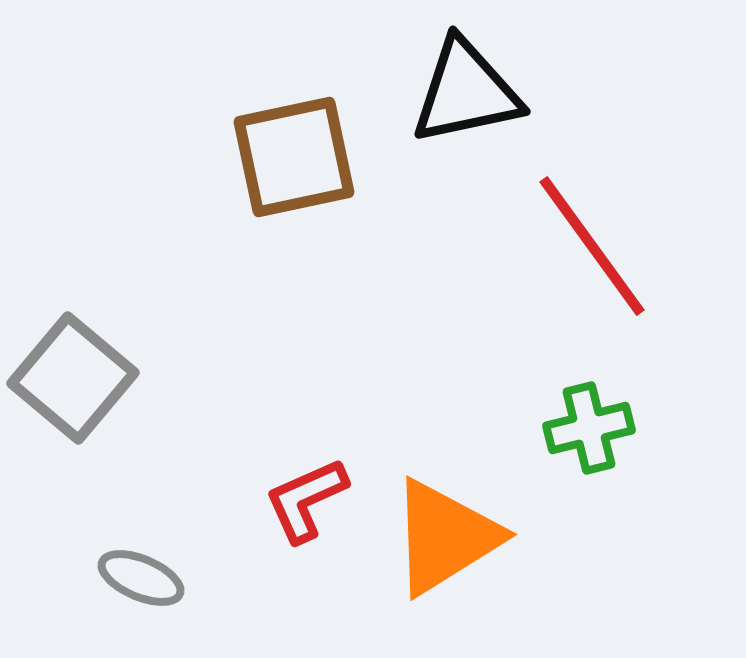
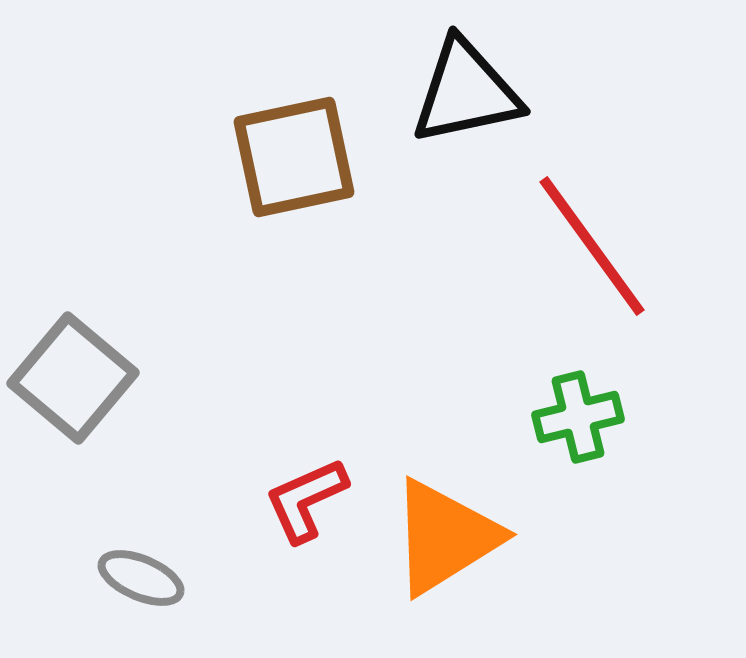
green cross: moved 11 px left, 11 px up
